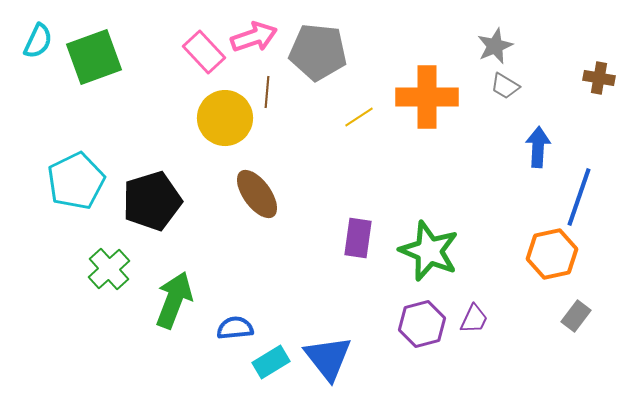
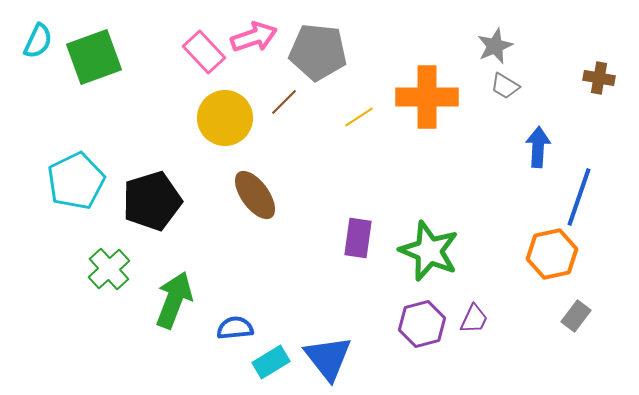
brown line: moved 17 px right, 10 px down; rotated 40 degrees clockwise
brown ellipse: moved 2 px left, 1 px down
